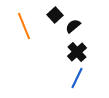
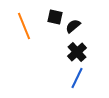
black square: moved 2 px down; rotated 35 degrees counterclockwise
